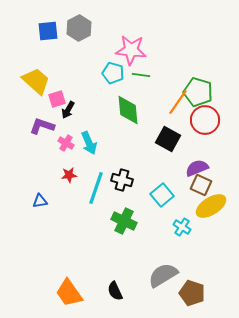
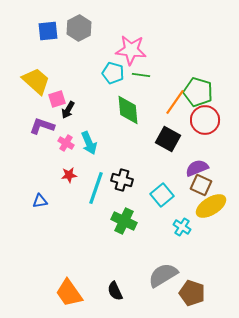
orange line: moved 3 px left
